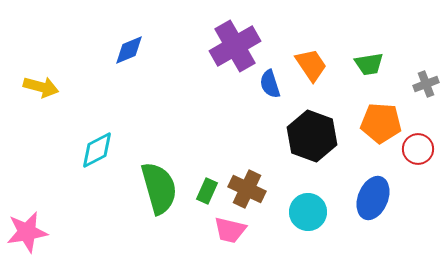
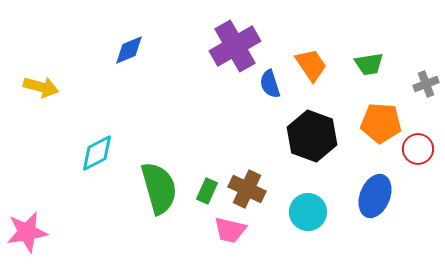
cyan diamond: moved 3 px down
blue ellipse: moved 2 px right, 2 px up
